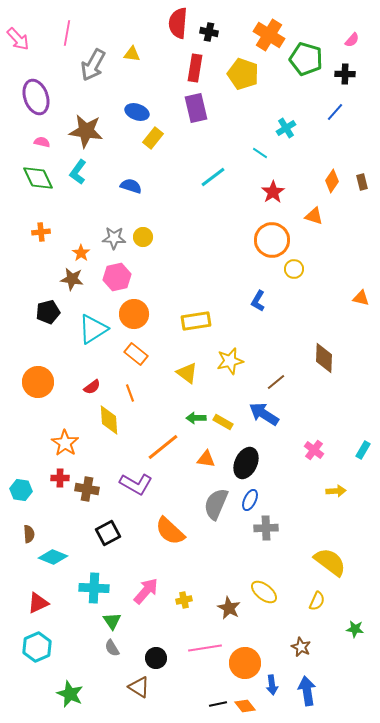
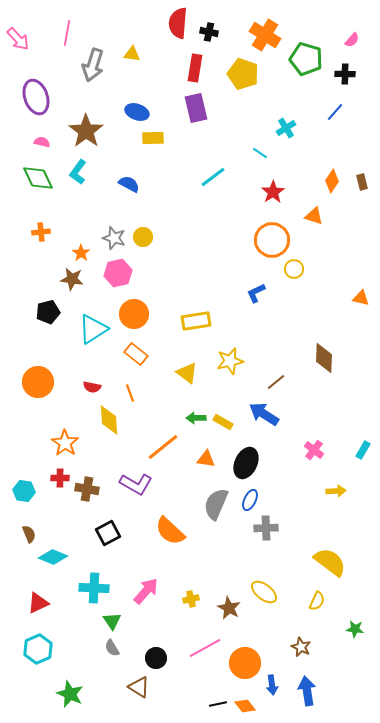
orange cross at (269, 35): moved 4 px left
gray arrow at (93, 65): rotated 12 degrees counterclockwise
brown star at (86, 131): rotated 28 degrees clockwise
yellow rectangle at (153, 138): rotated 50 degrees clockwise
blue semicircle at (131, 186): moved 2 px left, 2 px up; rotated 10 degrees clockwise
gray star at (114, 238): rotated 15 degrees clockwise
pink hexagon at (117, 277): moved 1 px right, 4 px up
blue L-shape at (258, 301): moved 2 px left, 8 px up; rotated 35 degrees clockwise
red semicircle at (92, 387): rotated 48 degrees clockwise
cyan hexagon at (21, 490): moved 3 px right, 1 px down
brown semicircle at (29, 534): rotated 18 degrees counterclockwise
yellow cross at (184, 600): moved 7 px right, 1 px up
cyan hexagon at (37, 647): moved 1 px right, 2 px down
pink line at (205, 648): rotated 20 degrees counterclockwise
